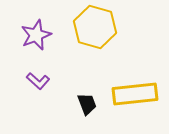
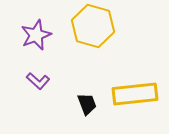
yellow hexagon: moved 2 px left, 1 px up
